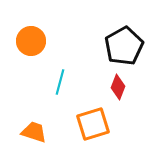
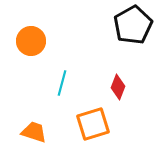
black pentagon: moved 9 px right, 21 px up
cyan line: moved 2 px right, 1 px down
